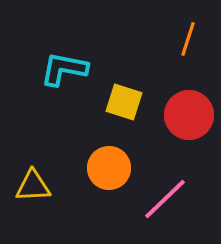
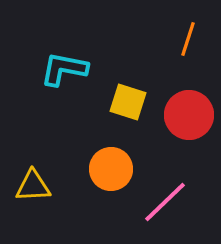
yellow square: moved 4 px right
orange circle: moved 2 px right, 1 px down
pink line: moved 3 px down
